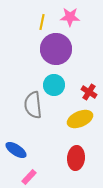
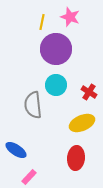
pink star: rotated 18 degrees clockwise
cyan circle: moved 2 px right
yellow ellipse: moved 2 px right, 4 px down
